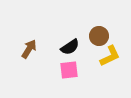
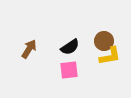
brown circle: moved 5 px right, 5 px down
yellow L-shape: rotated 15 degrees clockwise
